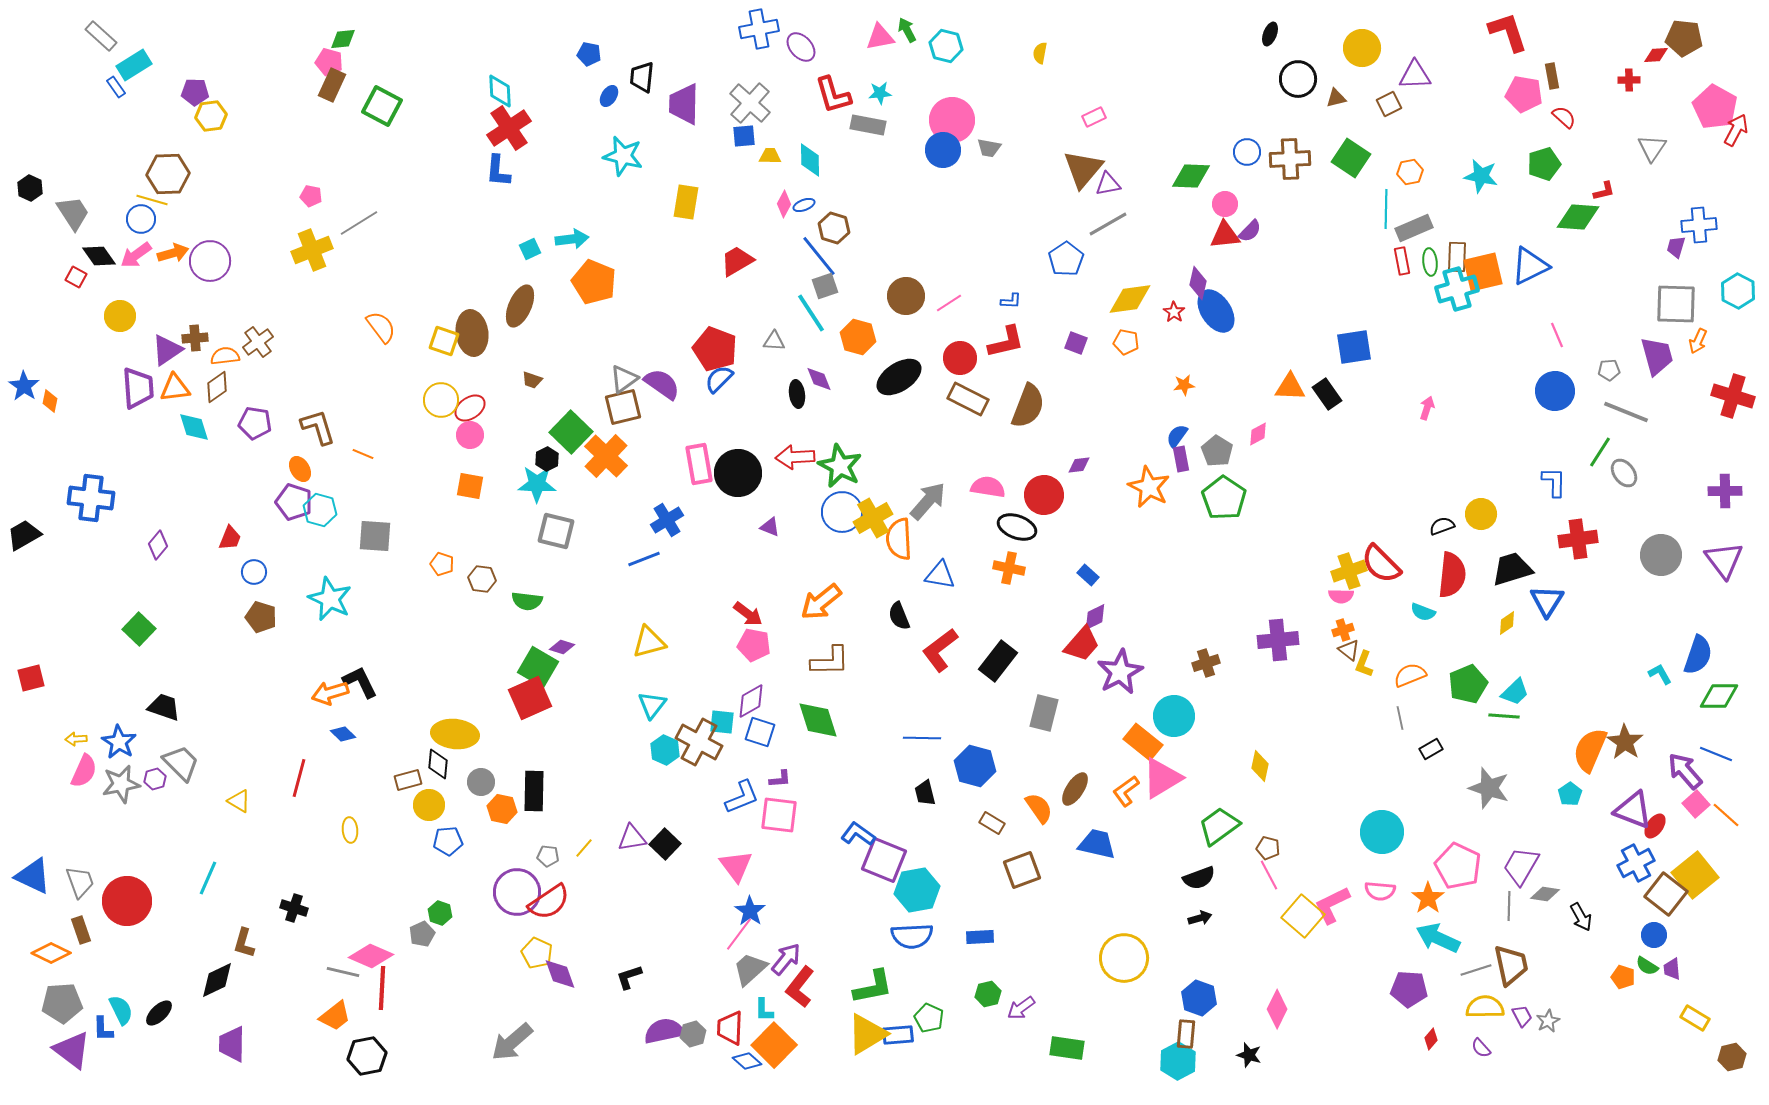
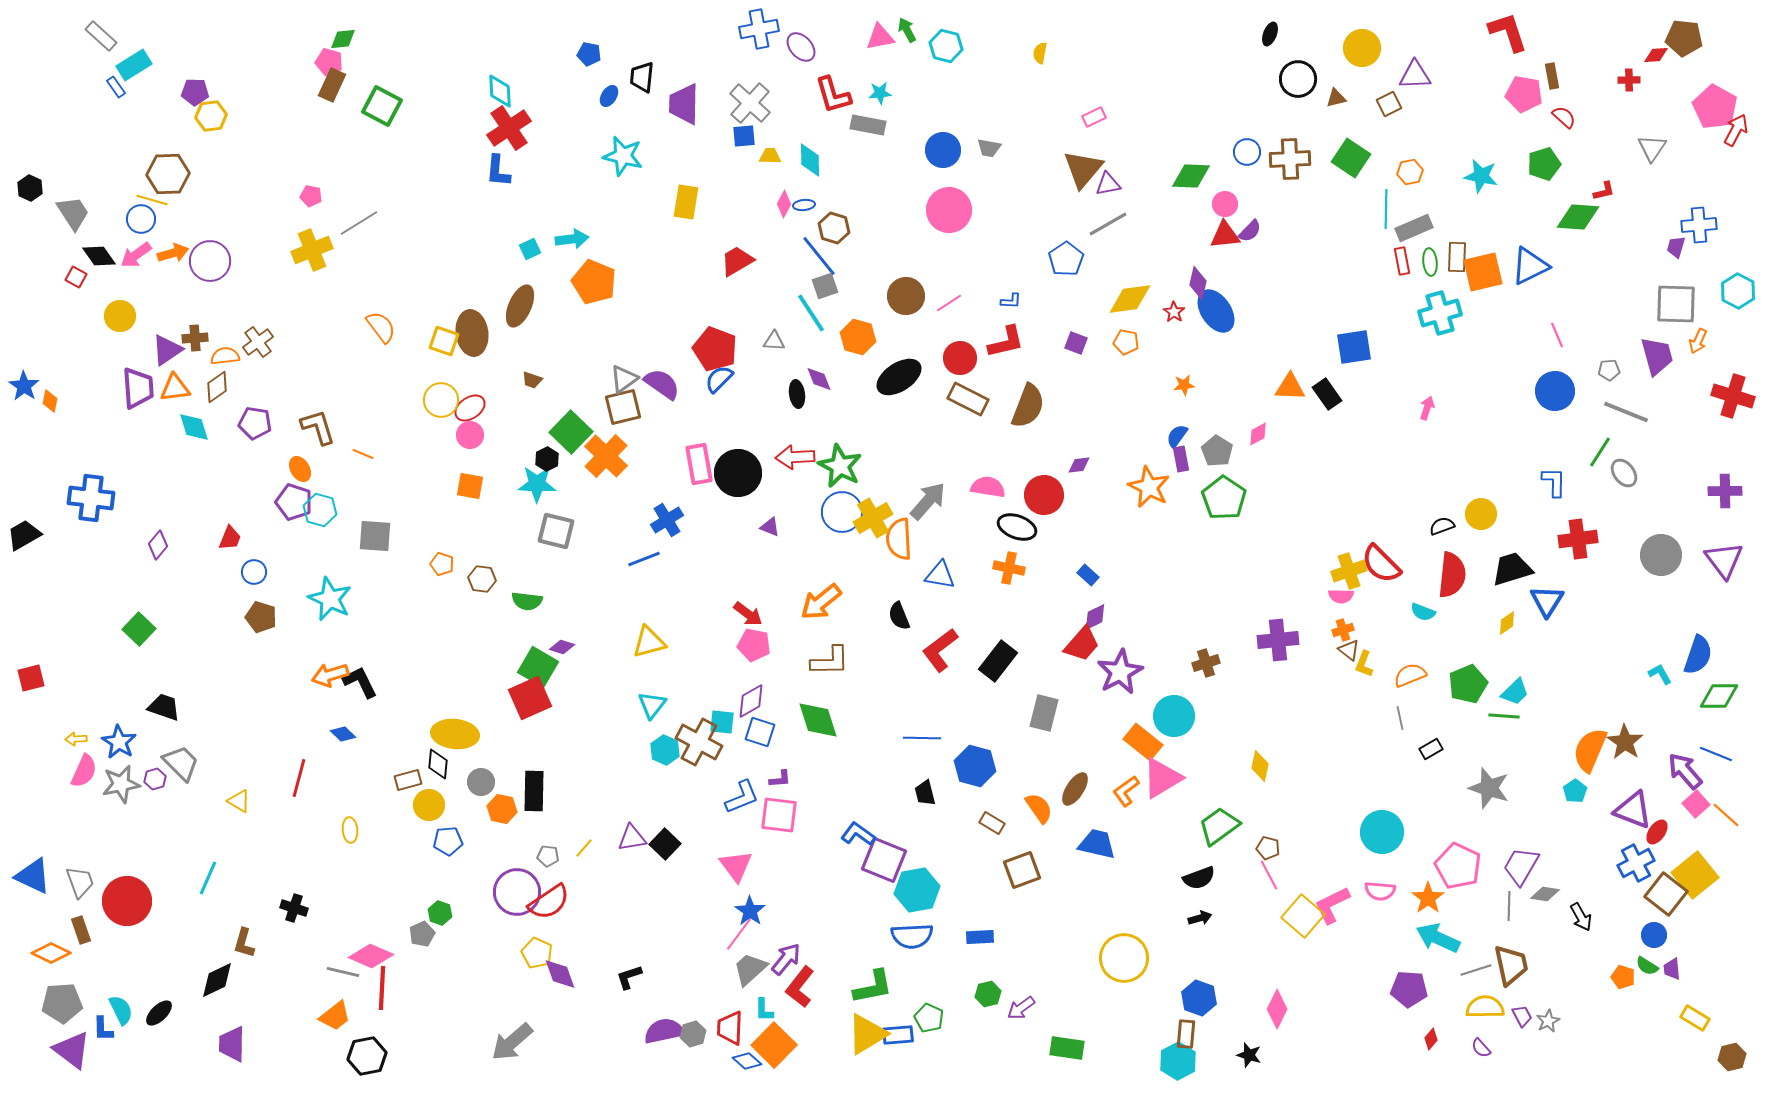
pink circle at (952, 120): moved 3 px left, 90 px down
blue ellipse at (804, 205): rotated 15 degrees clockwise
cyan cross at (1457, 289): moved 17 px left, 24 px down
orange arrow at (330, 693): moved 18 px up
cyan pentagon at (1570, 794): moved 5 px right, 3 px up
red ellipse at (1655, 826): moved 2 px right, 6 px down
